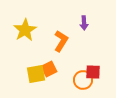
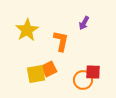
purple arrow: rotated 32 degrees clockwise
yellow star: moved 2 px right
orange L-shape: rotated 20 degrees counterclockwise
